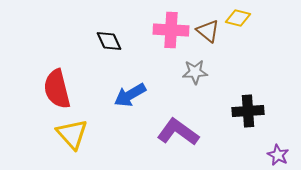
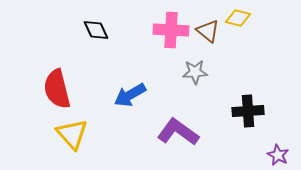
black diamond: moved 13 px left, 11 px up
